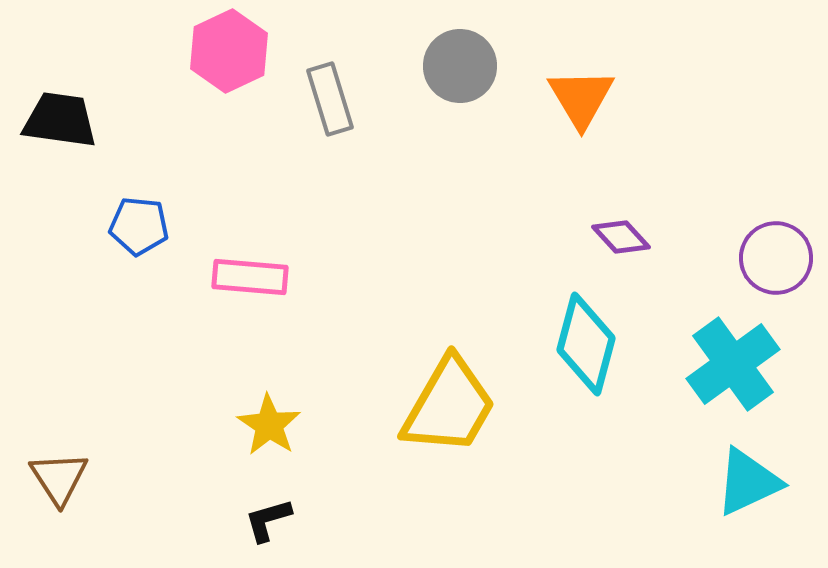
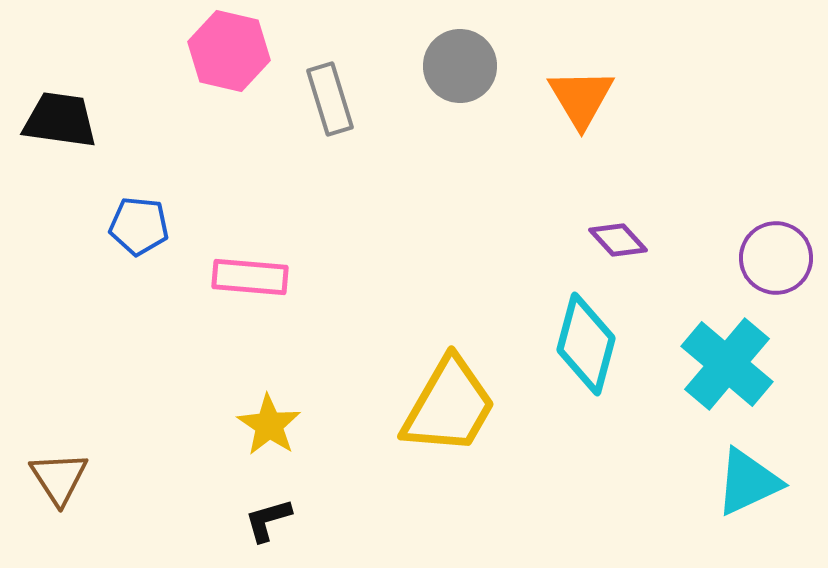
pink hexagon: rotated 22 degrees counterclockwise
purple diamond: moved 3 px left, 3 px down
cyan cross: moved 6 px left; rotated 14 degrees counterclockwise
